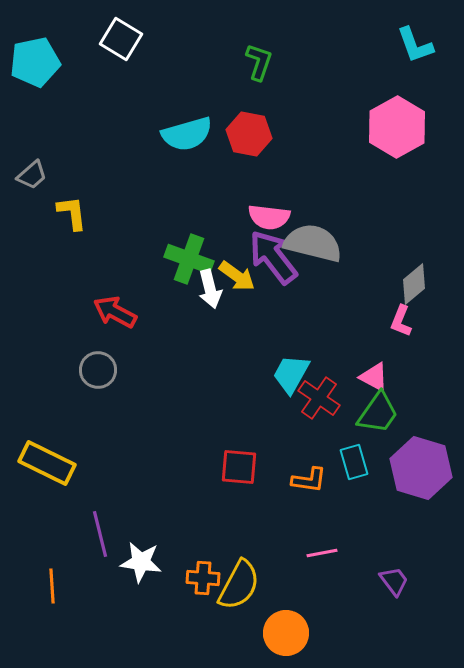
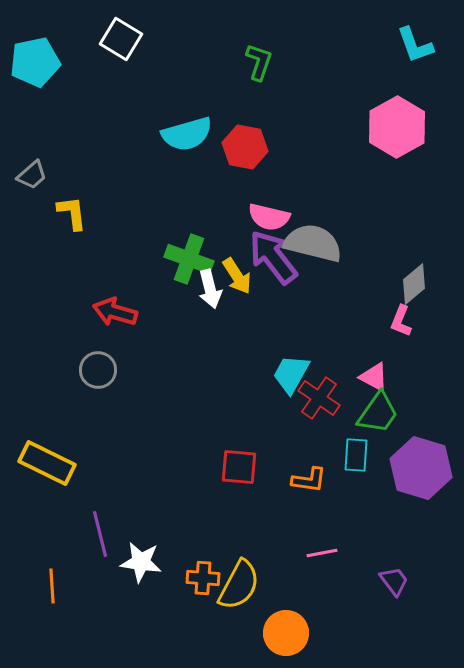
red hexagon: moved 4 px left, 13 px down
pink semicircle: rotated 6 degrees clockwise
yellow arrow: rotated 21 degrees clockwise
red arrow: rotated 12 degrees counterclockwise
cyan rectangle: moved 2 px right, 7 px up; rotated 20 degrees clockwise
